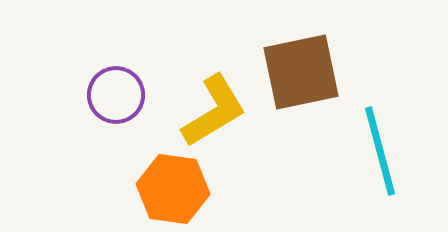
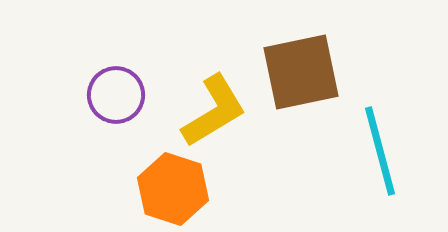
orange hexagon: rotated 10 degrees clockwise
